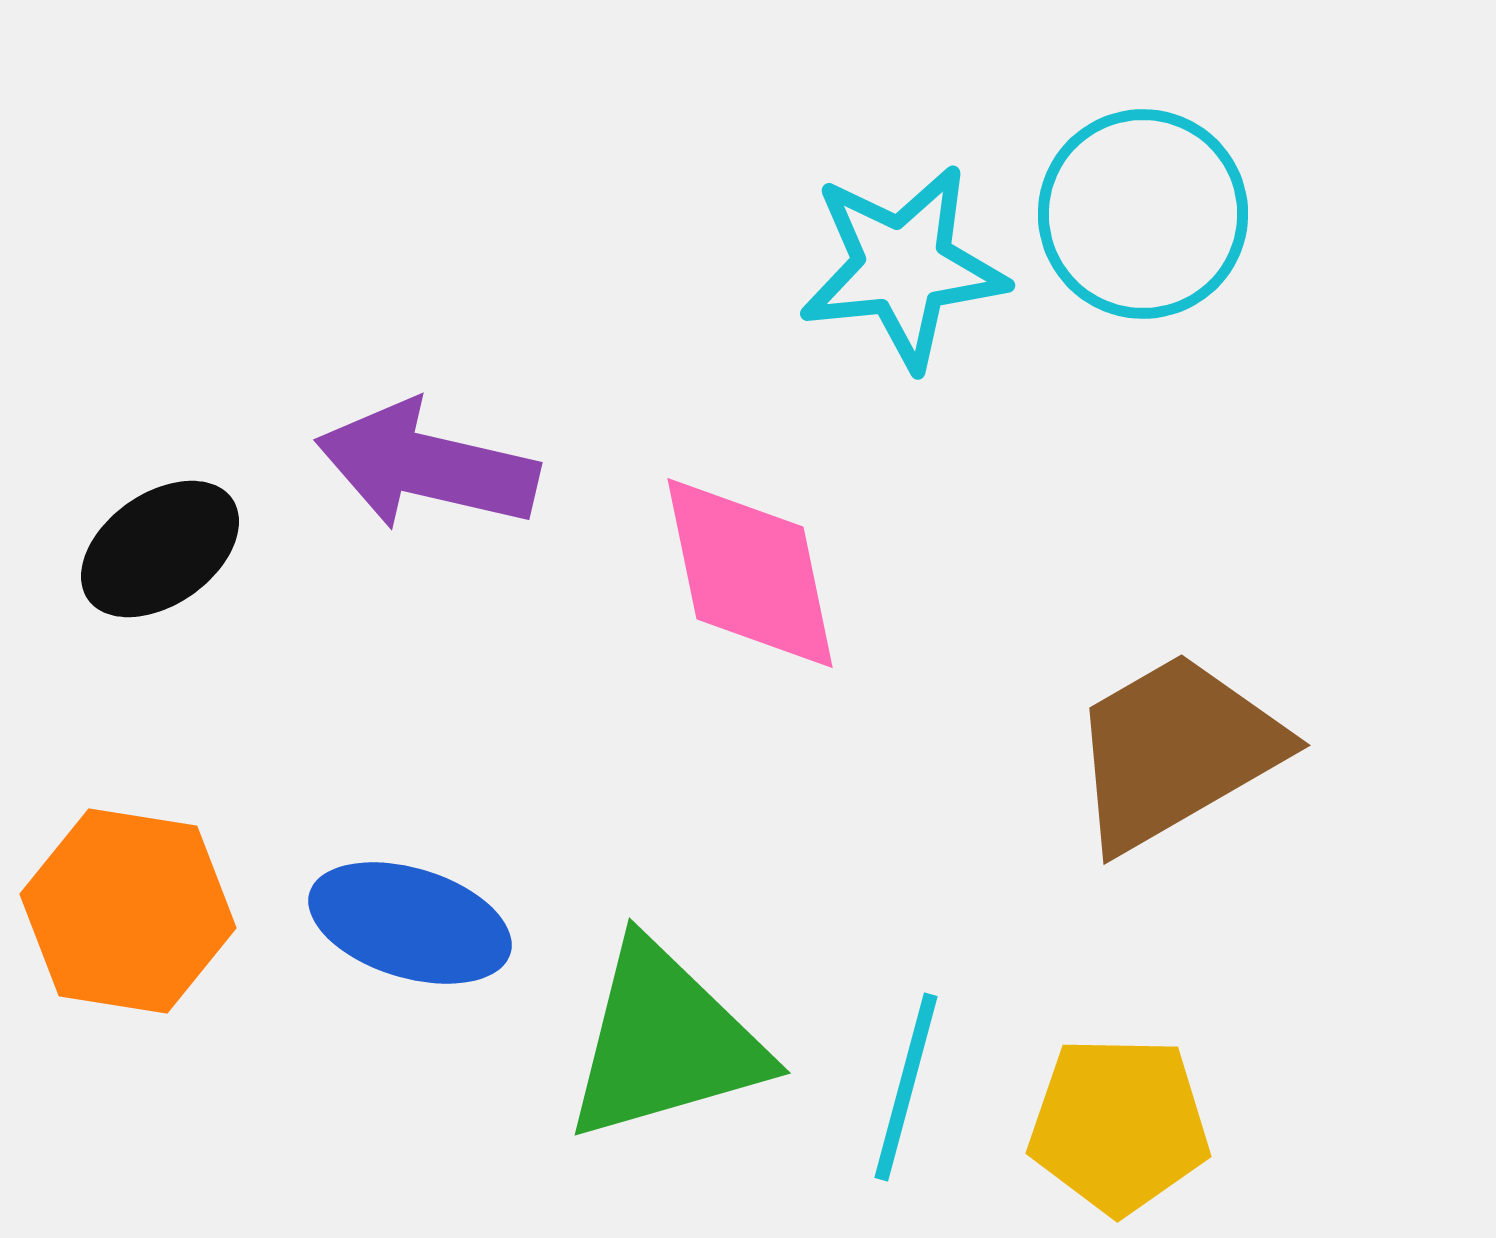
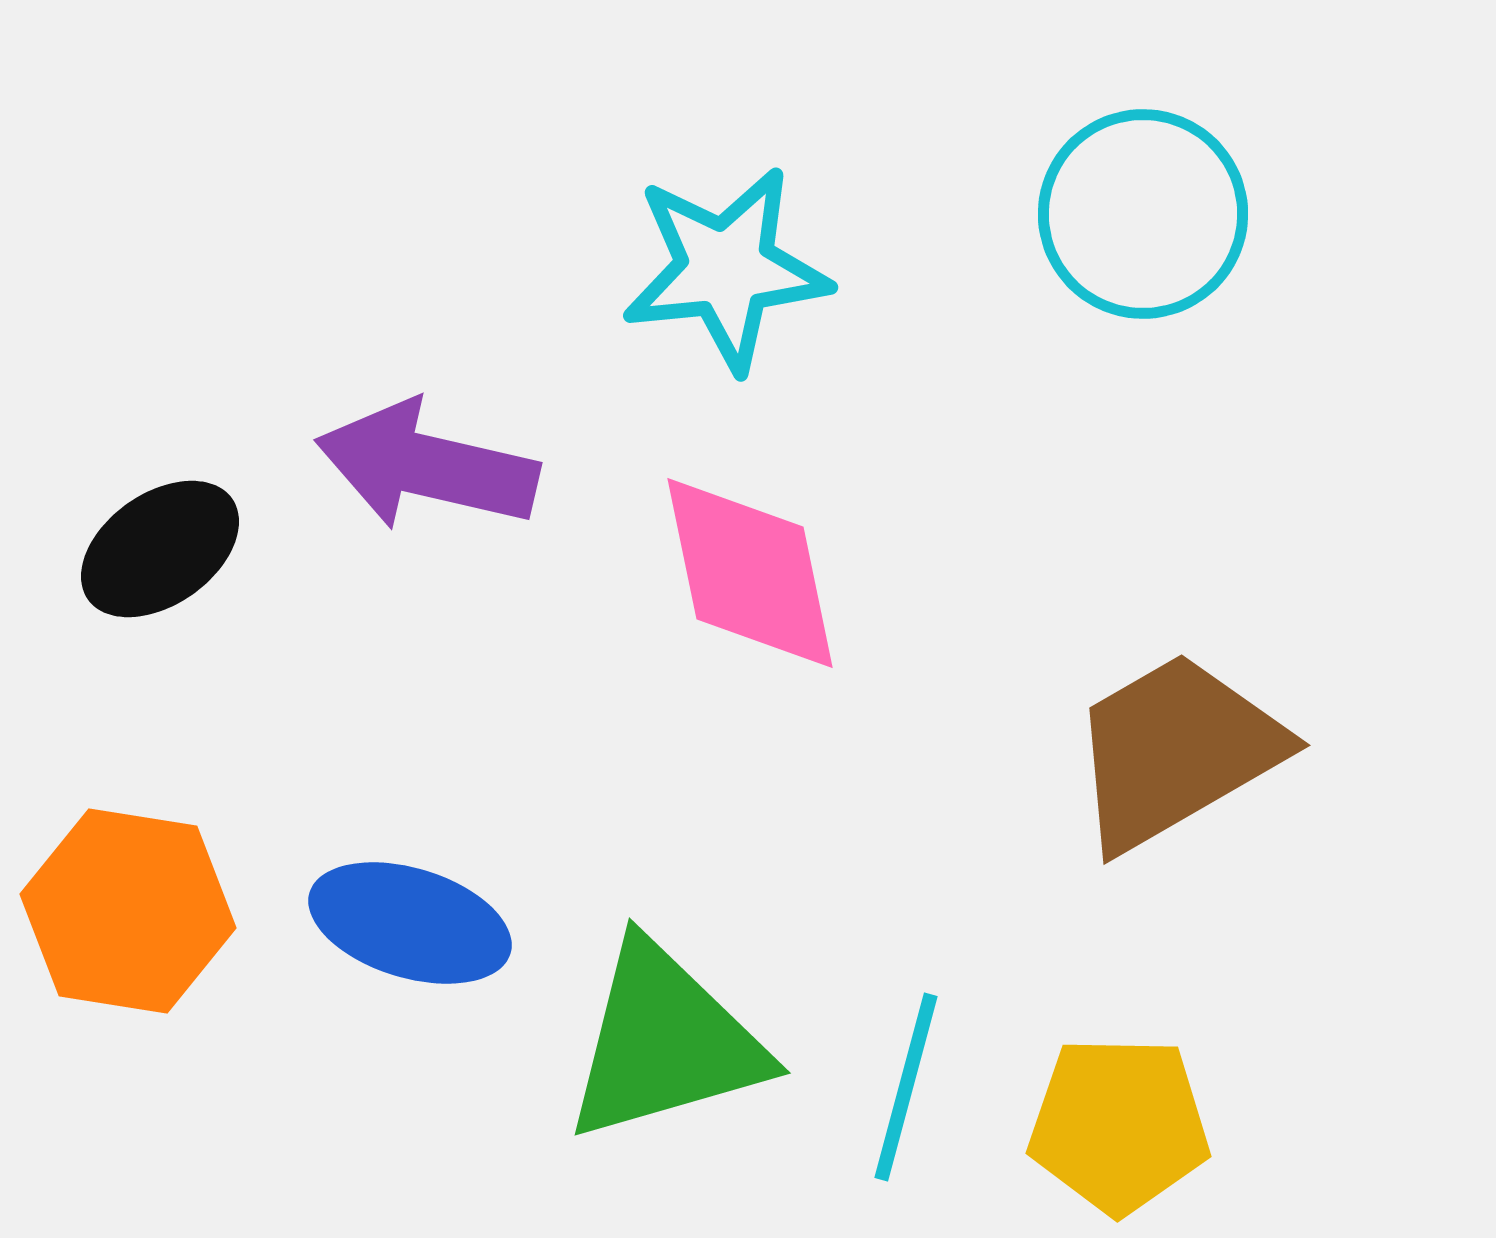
cyan star: moved 177 px left, 2 px down
